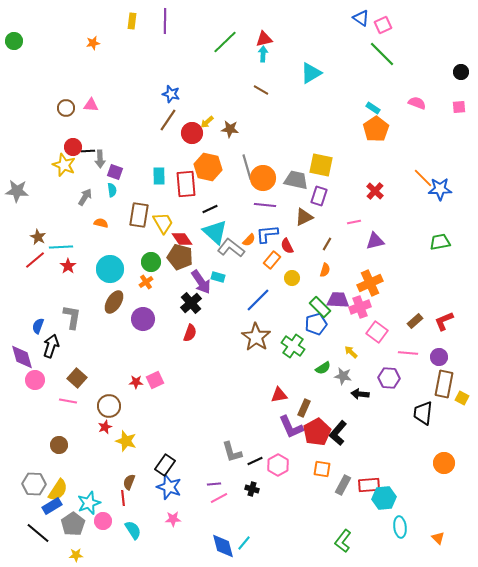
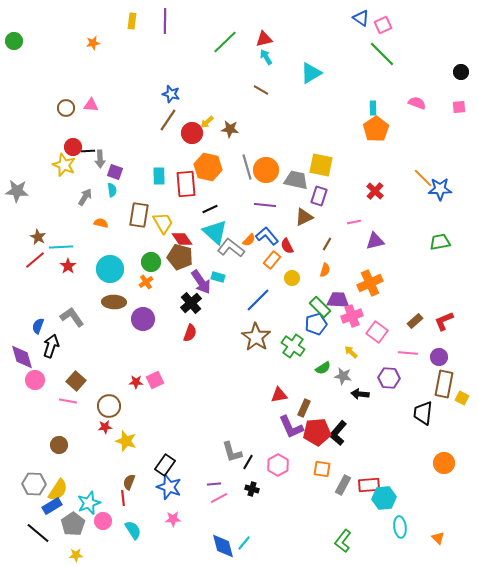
cyan arrow at (263, 54): moved 3 px right, 3 px down; rotated 35 degrees counterclockwise
cyan rectangle at (373, 108): rotated 56 degrees clockwise
orange circle at (263, 178): moved 3 px right, 8 px up
blue L-shape at (267, 234): moved 2 px down; rotated 55 degrees clockwise
brown ellipse at (114, 302): rotated 60 degrees clockwise
pink cross at (360, 307): moved 8 px left, 9 px down
gray L-shape at (72, 317): rotated 45 degrees counterclockwise
brown square at (77, 378): moved 1 px left, 3 px down
red star at (105, 427): rotated 16 degrees clockwise
red pentagon at (317, 432): rotated 24 degrees clockwise
black line at (255, 461): moved 7 px left, 1 px down; rotated 35 degrees counterclockwise
